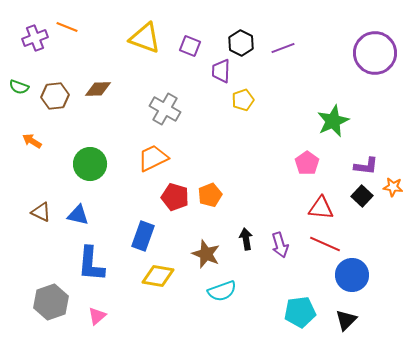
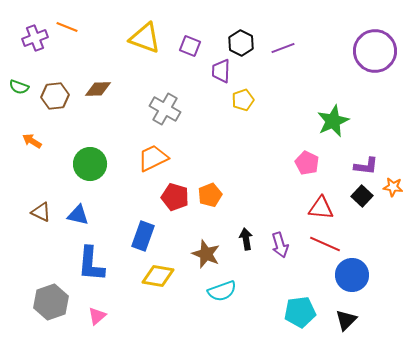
purple circle: moved 2 px up
pink pentagon: rotated 10 degrees counterclockwise
